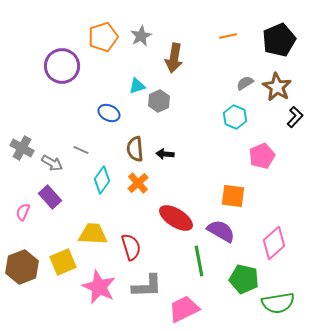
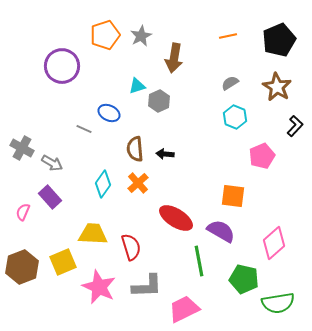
orange pentagon: moved 2 px right, 2 px up
gray semicircle: moved 15 px left
black L-shape: moved 9 px down
gray line: moved 3 px right, 21 px up
cyan diamond: moved 1 px right, 4 px down
